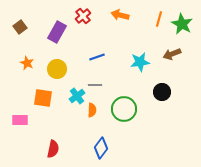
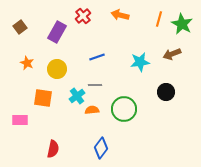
black circle: moved 4 px right
orange semicircle: rotated 96 degrees counterclockwise
